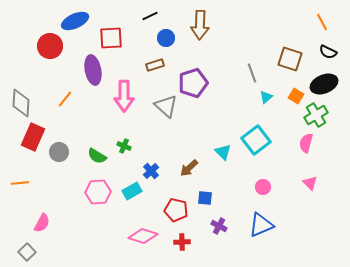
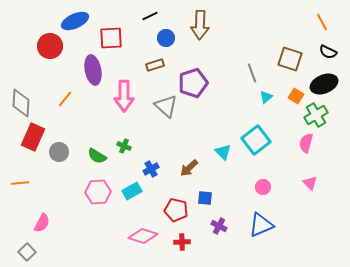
blue cross at (151, 171): moved 2 px up; rotated 14 degrees clockwise
